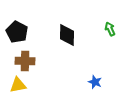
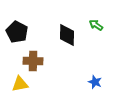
green arrow: moved 14 px left, 4 px up; rotated 32 degrees counterclockwise
brown cross: moved 8 px right
yellow triangle: moved 2 px right, 1 px up
